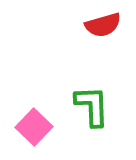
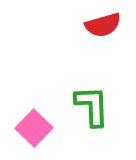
pink square: moved 1 px down
